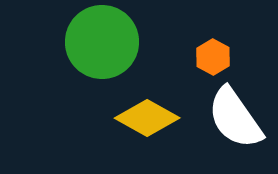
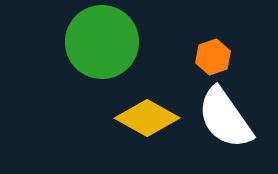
orange hexagon: rotated 12 degrees clockwise
white semicircle: moved 10 px left
